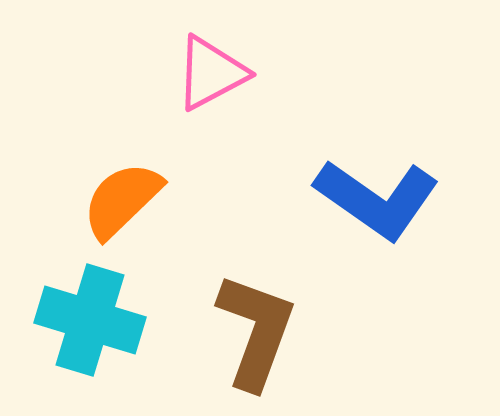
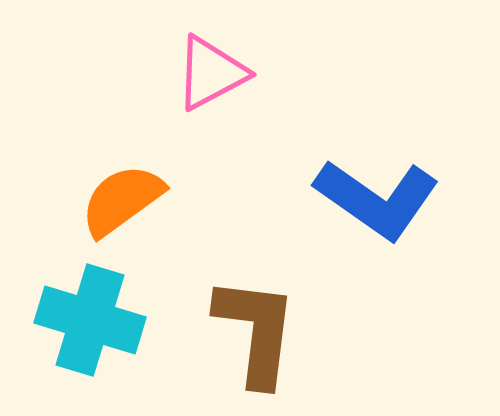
orange semicircle: rotated 8 degrees clockwise
brown L-shape: rotated 13 degrees counterclockwise
